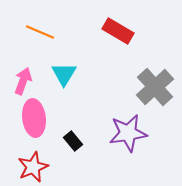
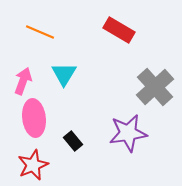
red rectangle: moved 1 px right, 1 px up
red star: moved 2 px up
